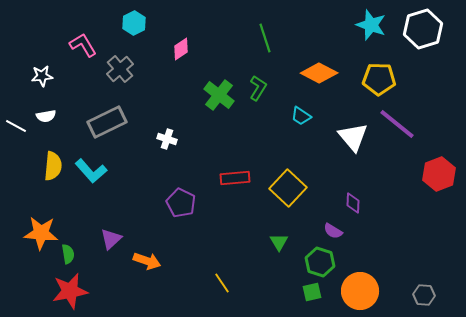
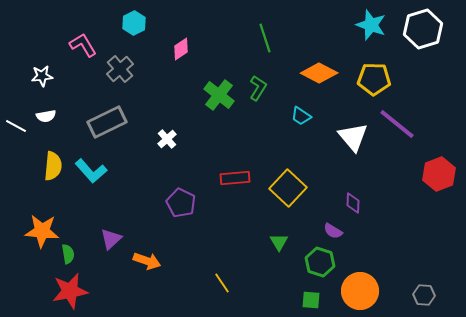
yellow pentagon: moved 5 px left
white cross: rotated 30 degrees clockwise
orange star: moved 1 px right, 2 px up
green square: moved 1 px left, 8 px down; rotated 18 degrees clockwise
